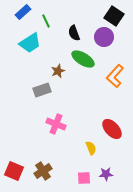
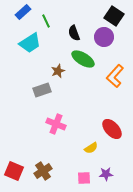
yellow semicircle: rotated 80 degrees clockwise
